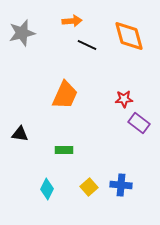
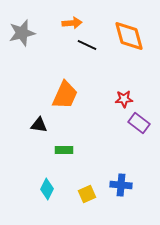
orange arrow: moved 2 px down
black triangle: moved 19 px right, 9 px up
yellow square: moved 2 px left, 7 px down; rotated 18 degrees clockwise
